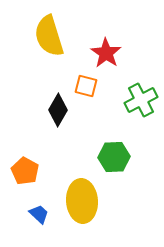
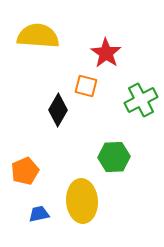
yellow semicircle: moved 11 px left; rotated 111 degrees clockwise
orange pentagon: rotated 20 degrees clockwise
blue trapezoid: rotated 55 degrees counterclockwise
